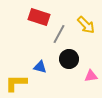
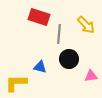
gray line: rotated 24 degrees counterclockwise
